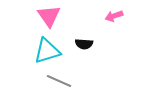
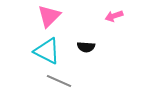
pink triangle: rotated 20 degrees clockwise
black semicircle: moved 2 px right, 3 px down
cyan triangle: rotated 44 degrees clockwise
